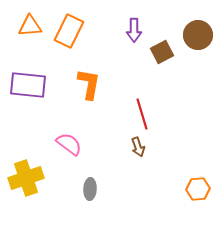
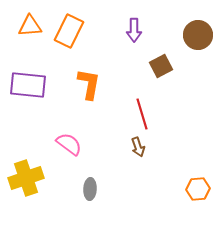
brown square: moved 1 px left, 14 px down
